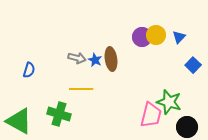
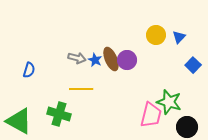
purple circle: moved 15 px left, 23 px down
brown ellipse: rotated 15 degrees counterclockwise
